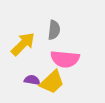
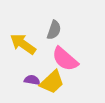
gray semicircle: rotated 12 degrees clockwise
yellow arrow: rotated 100 degrees counterclockwise
pink semicircle: rotated 36 degrees clockwise
